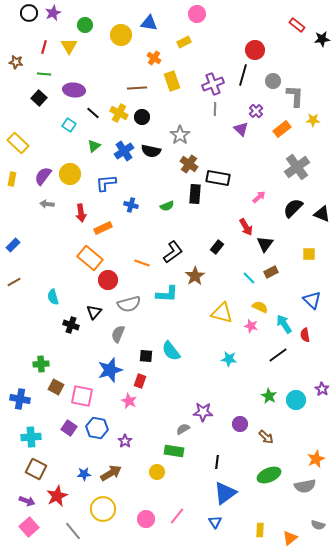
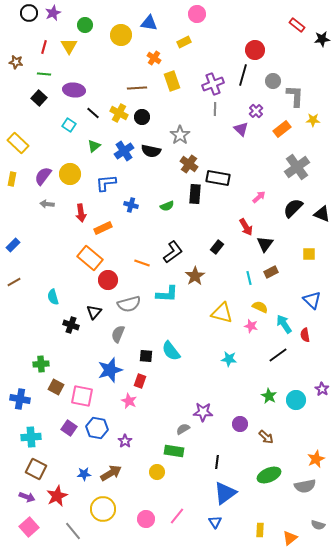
cyan line at (249, 278): rotated 32 degrees clockwise
purple arrow at (27, 501): moved 4 px up
